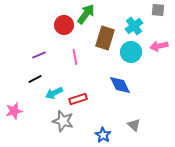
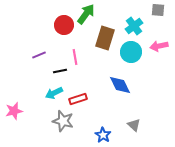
black line: moved 25 px right, 8 px up; rotated 16 degrees clockwise
